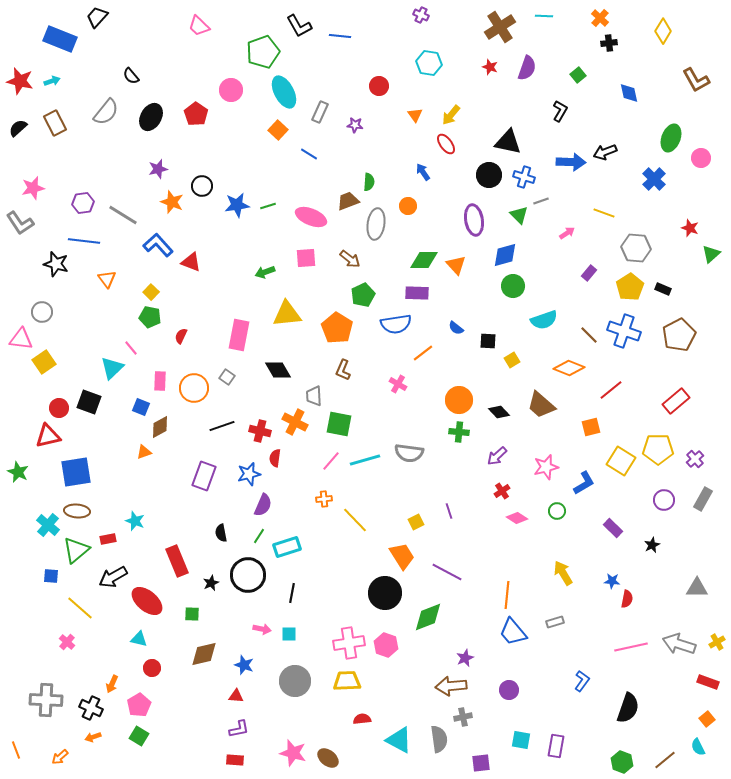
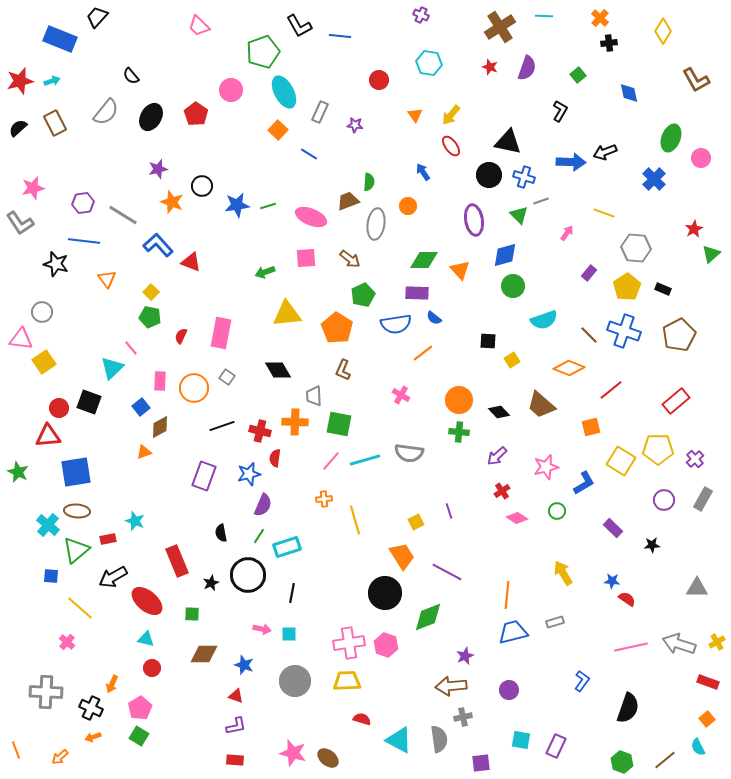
red star at (20, 81): rotated 28 degrees counterclockwise
red circle at (379, 86): moved 6 px up
red ellipse at (446, 144): moved 5 px right, 2 px down
red star at (690, 228): moved 4 px right, 1 px down; rotated 24 degrees clockwise
pink arrow at (567, 233): rotated 21 degrees counterclockwise
orange triangle at (456, 265): moved 4 px right, 5 px down
yellow pentagon at (630, 287): moved 3 px left
blue semicircle at (456, 328): moved 22 px left, 10 px up
pink rectangle at (239, 335): moved 18 px left, 2 px up
pink cross at (398, 384): moved 3 px right, 11 px down
blue square at (141, 407): rotated 30 degrees clockwise
orange cross at (295, 422): rotated 25 degrees counterclockwise
red triangle at (48, 436): rotated 8 degrees clockwise
yellow line at (355, 520): rotated 28 degrees clockwise
black star at (652, 545): rotated 21 degrees clockwise
red semicircle at (627, 599): rotated 66 degrees counterclockwise
blue trapezoid at (513, 632): rotated 116 degrees clockwise
cyan triangle at (139, 639): moved 7 px right
brown diamond at (204, 654): rotated 12 degrees clockwise
purple star at (465, 658): moved 2 px up
red triangle at (236, 696): rotated 14 degrees clockwise
gray cross at (46, 700): moved 8 px up
pink pentagon at (139, 705): moved 1 px right, 3 px down
red semicircle at (362, 719): rotated 24 degrees clockwise
purple L-shape at (239, 729): moved 3 px left, 3 px up
purple rectangle at (556, 746): rotated 15 degrees clockwise
